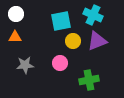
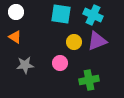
white circle: moved 2 px up
cyan square: moved 7 px up; rotated 20 degrees clockwise
orange triangle: rotated 32 degrees clockwise
yellow circle: moved 1 px right, 1 px down
